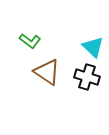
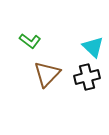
brown triangle: moved 2 px down; rotated 40 degrees clockwise
black cross: rotated 30 degrees counterclockwise
